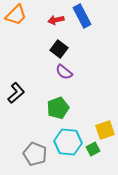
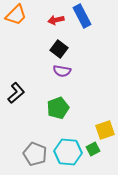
purple semicircle: moved 2 px left, 1 px up; rotated 30 degrees counterclockwise
cyan hexagon: moved 10 px down
